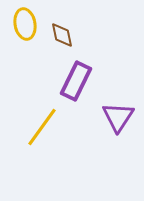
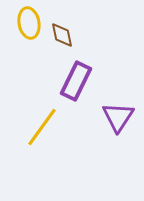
yellow ellipse: moved 4 px right, 1 px up
